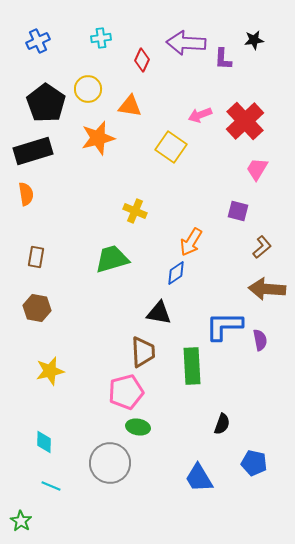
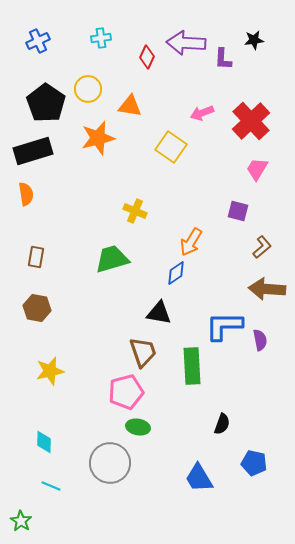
red diamond: moved 5 px right, 3 px up
pink arrow: moved 2 px right, 2 px up
red cross: moved 6 px right
brown trapezoid: rotated 16 degrees counterclockwise
